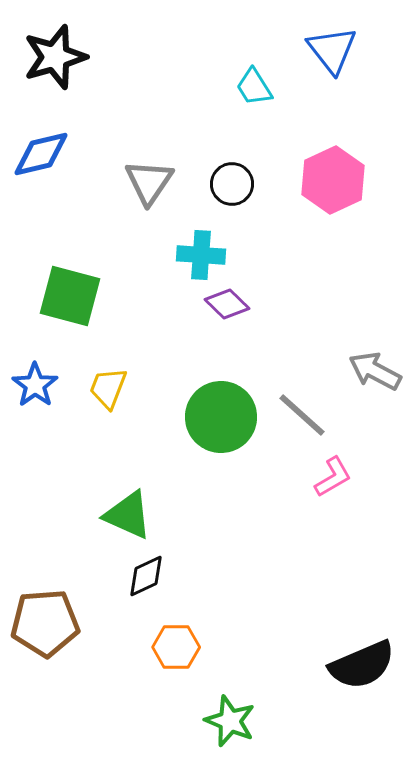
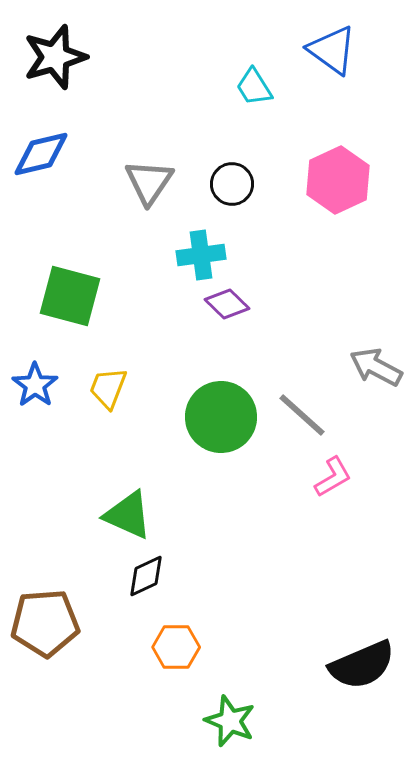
blue triangle: rotated 16 degrees counterclockwise
pink hexagon: moved 5 px right
cyan cross: rotated 12 degrees counterclockwise
gray arrow: moved 1 px right, 4 px up
